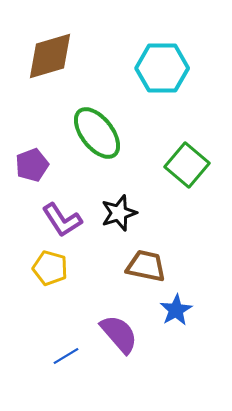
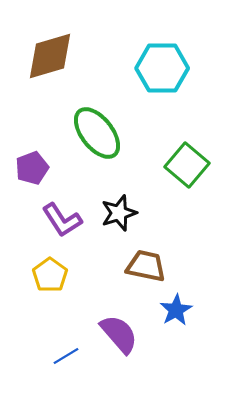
purple pentagon: moved 3 px down
yellow pentagon: moved 7 px down; rotated 20 degrees clockwise
